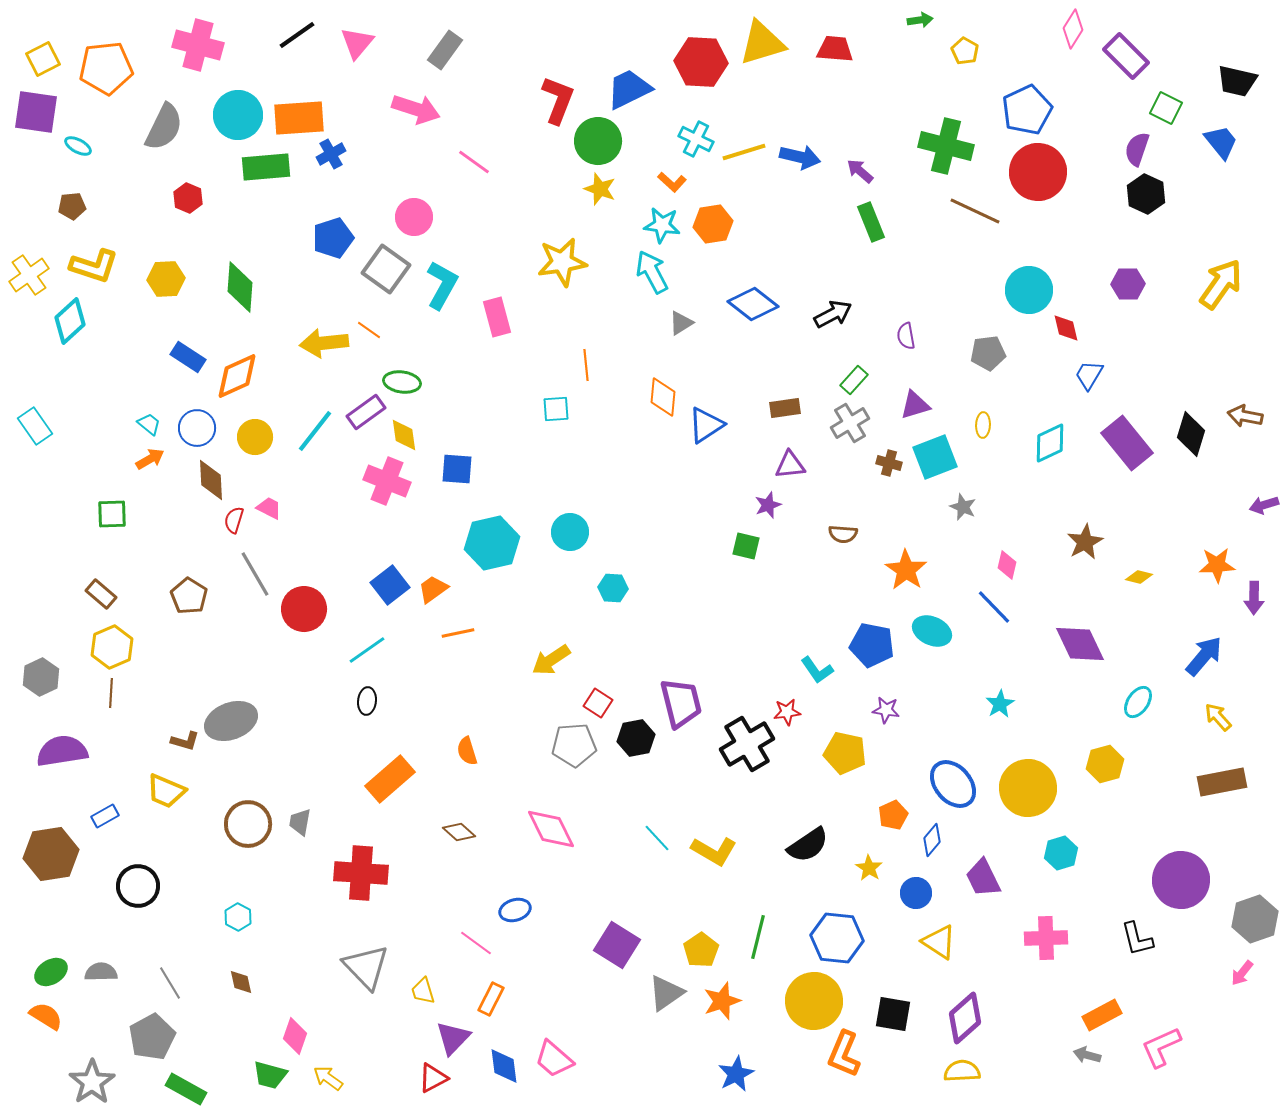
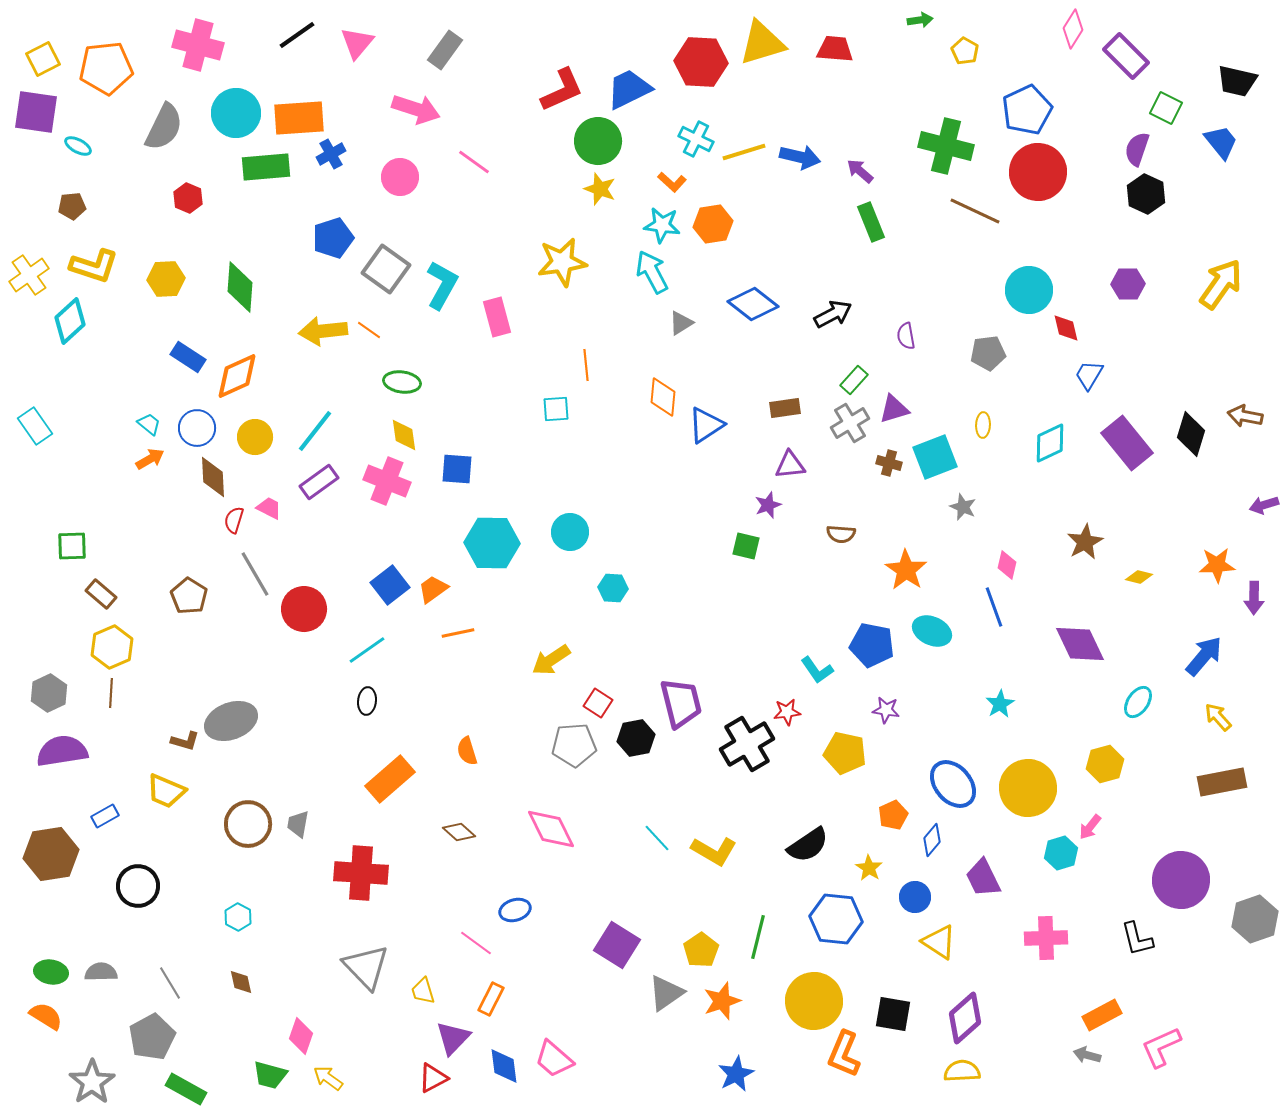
red L-shape at (558, 100): moved 4 px right, 10 px up; rotated 45 degrees clockwise
cyan circle at (238, 115): moved 2 px left, 2 px up
pink circle at (414, 217): moved 14 px left, 40 px up
yellow arrow at (324, 343): moved 1 px left, 12 px up
purple triangle at (915, 405): moved 21 px left, 4 px down
purple rectangle at (366, 412): moved 47 px left, 70 px down
brown diamond at (211, 480): moved 2 px right, 3 px up
green square at (112, 514): moved 40 px left, 32 px down
brown semicircle at (843, 534): moved 2 px left
cyan hexagon at (492, 543): rotated 14 degrees clockwise
blue line at (994, 607): rotated 24 degrees clockwise
gray hexagon at (41, 677): moved 8 px right, 16 px down
gray trapezoid at (300, 822): moved 2 px left, 2 px down
blue circle at (916, 893): moved 1 px left, 4 px down
blue hexagon at (837, 938): moved 1 px left, 19 px up
green ellipse at (51, 972): rotated 40 degrees clockwise
pink arrow at (1242, 973): moved 152 px left, 146 px up
pink diamond at (295, 1036): moved 6 px right
